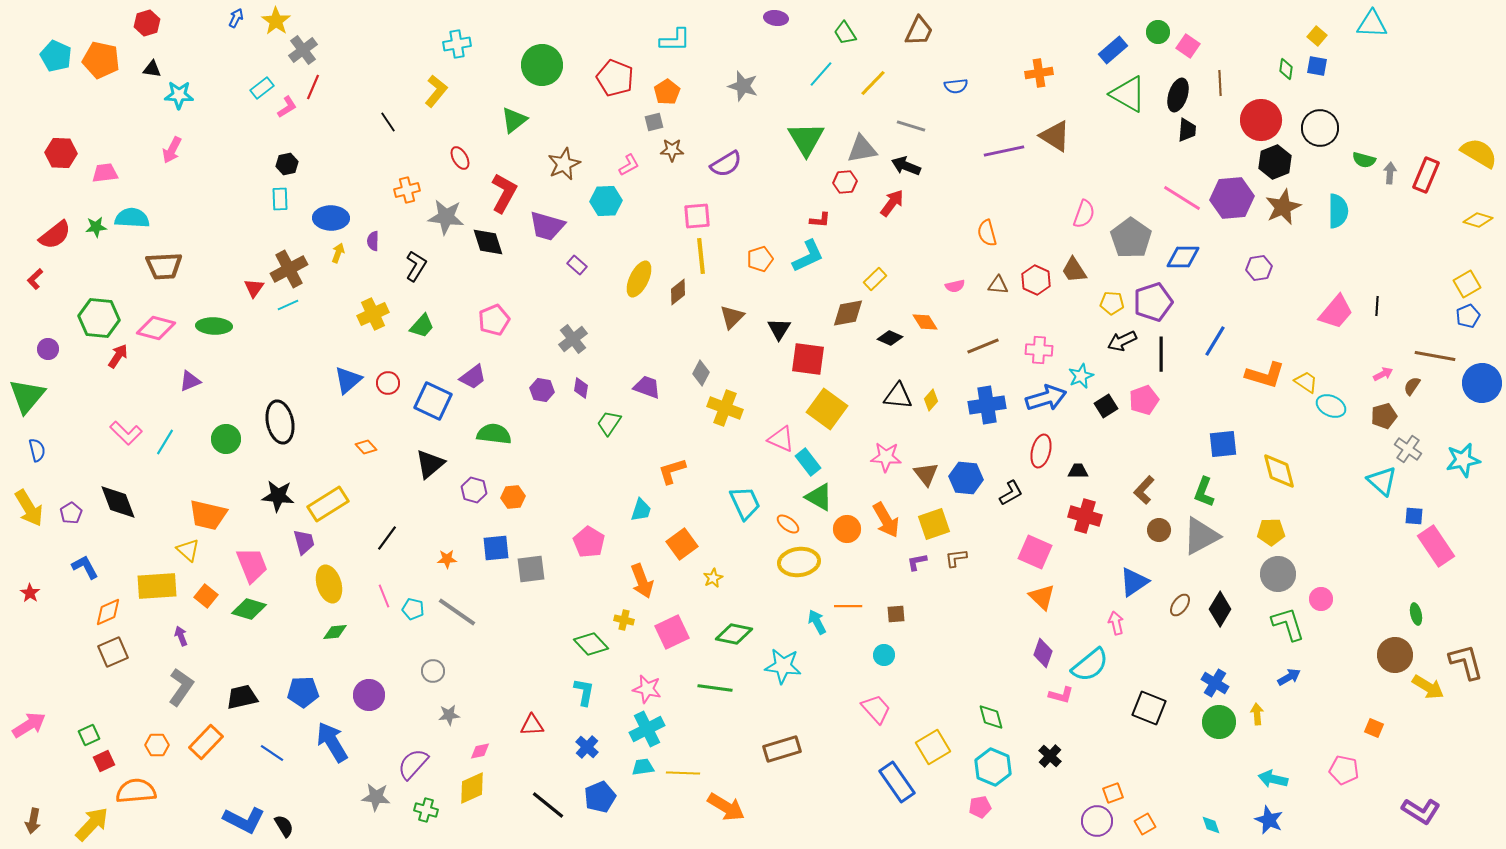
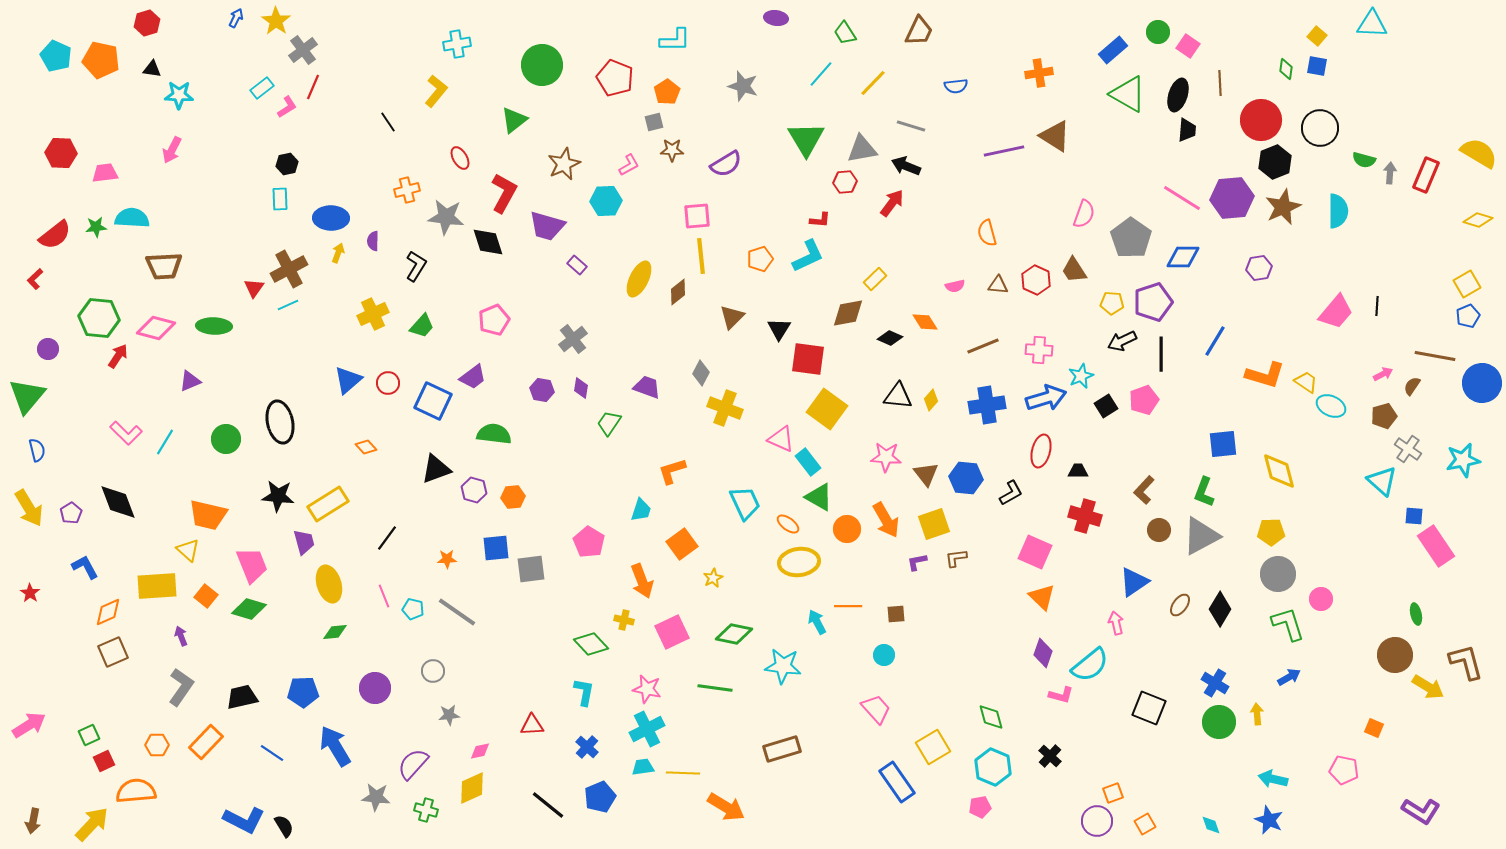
black triangle at (430, 464): moved 6 px right, 5 px down; rotated 20 degrees clockwise
purple circle at (369, 695): moved 6 px right, 7 px up
blue arrow at (332, 742): moved 3 px right, 4 px down
